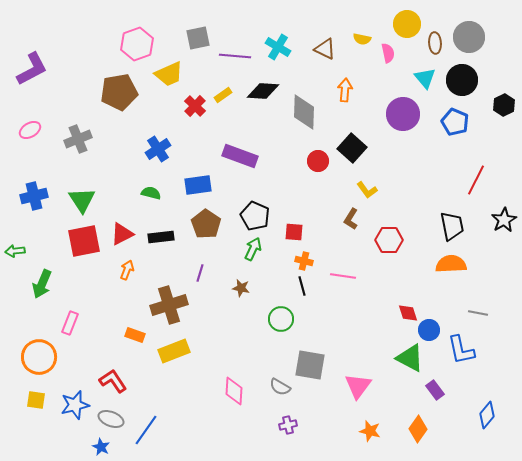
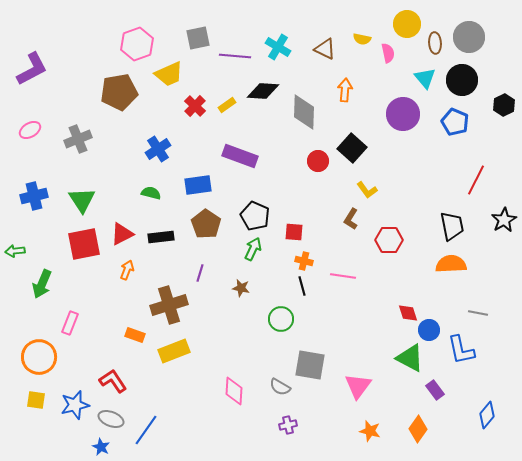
yellow rectangle at (223, 95): moved 4 px right, 10 px down
red square at (84, 241): moved 3 px down
